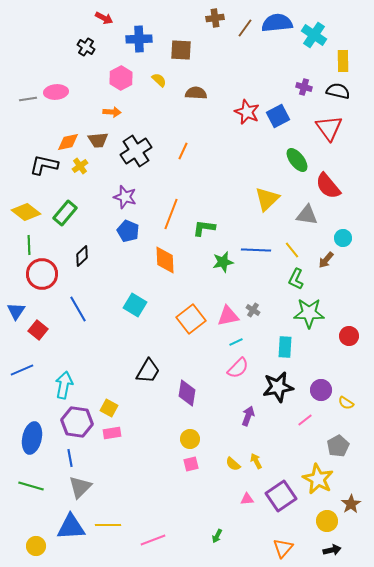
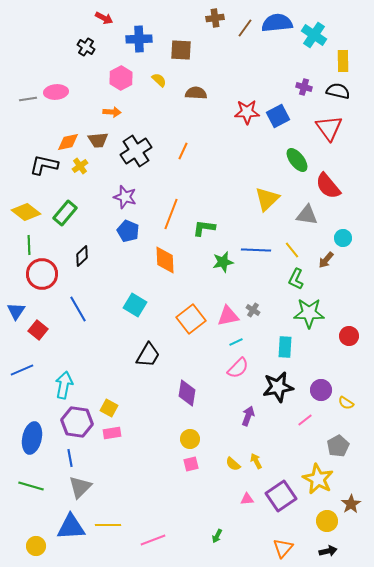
red star at (247, 112): rotated 25 degrees counterclockwise
black trapezoid at (148, 371): moved 16 px up
black arrow at (332, 550): moved 4 px left, 1 px down
